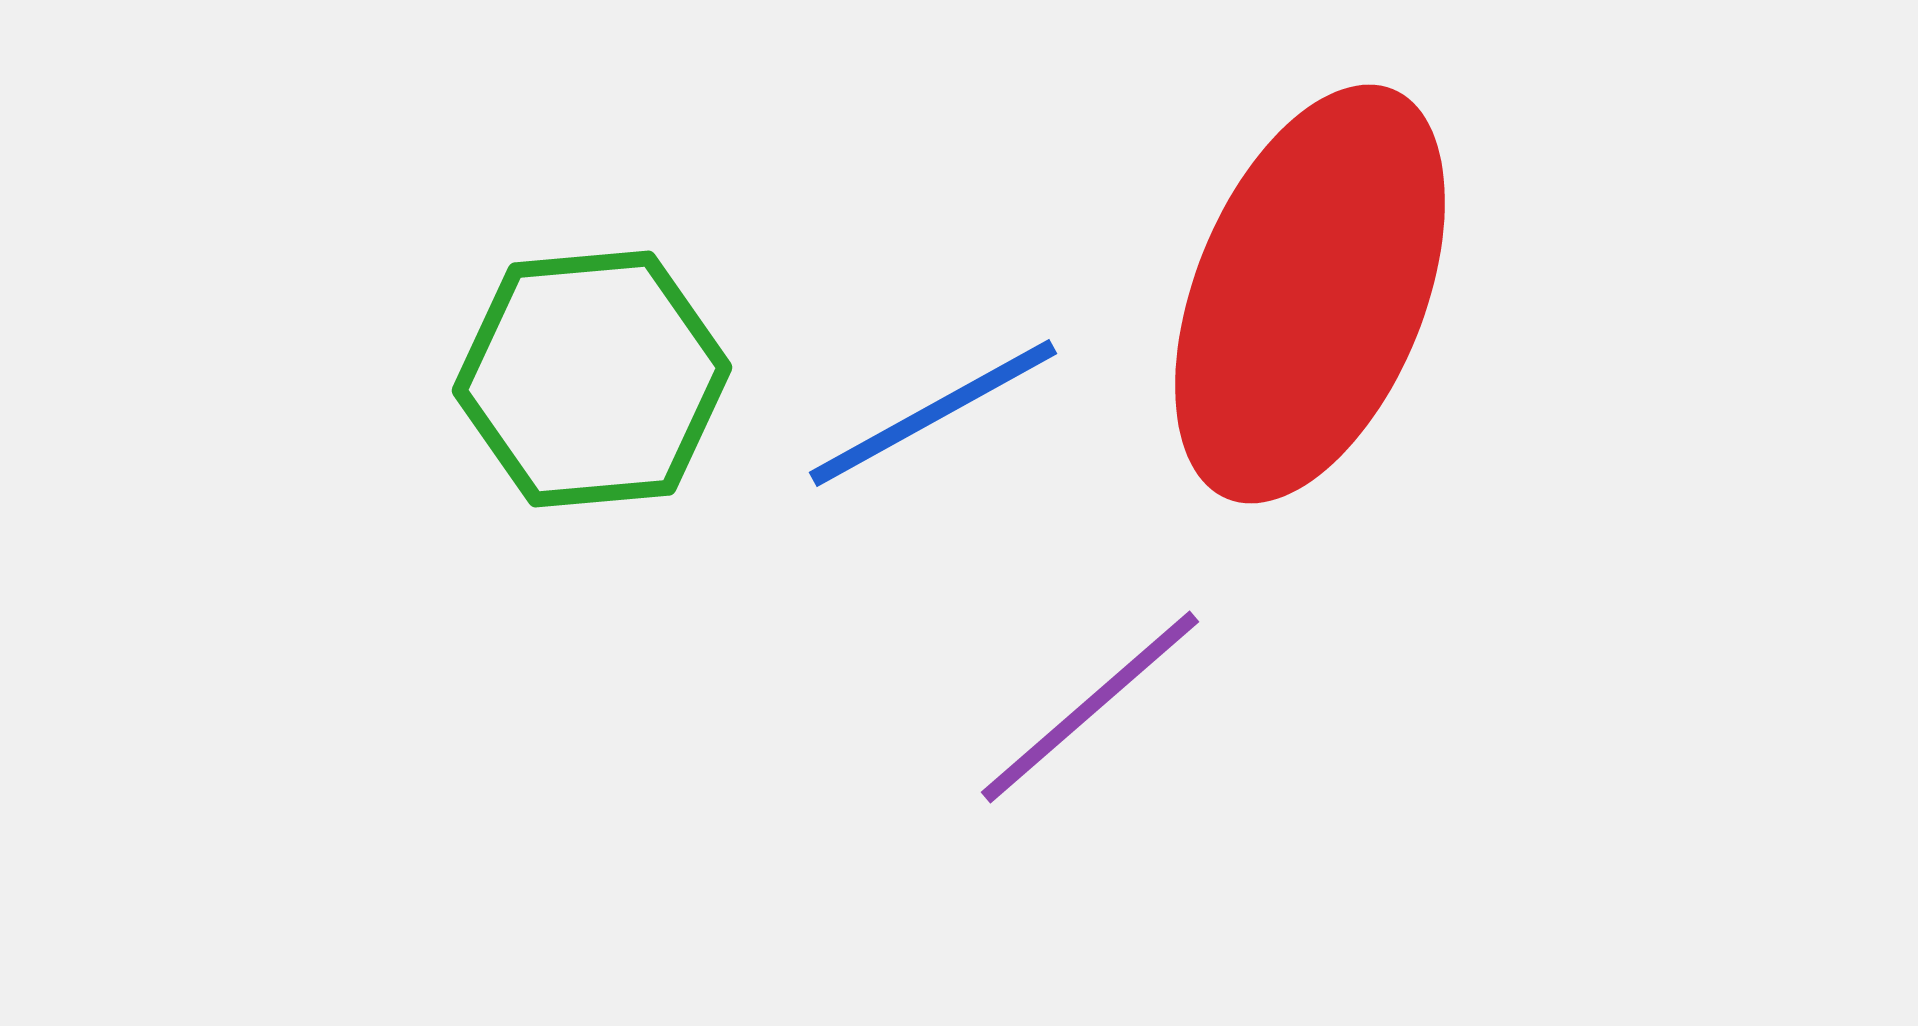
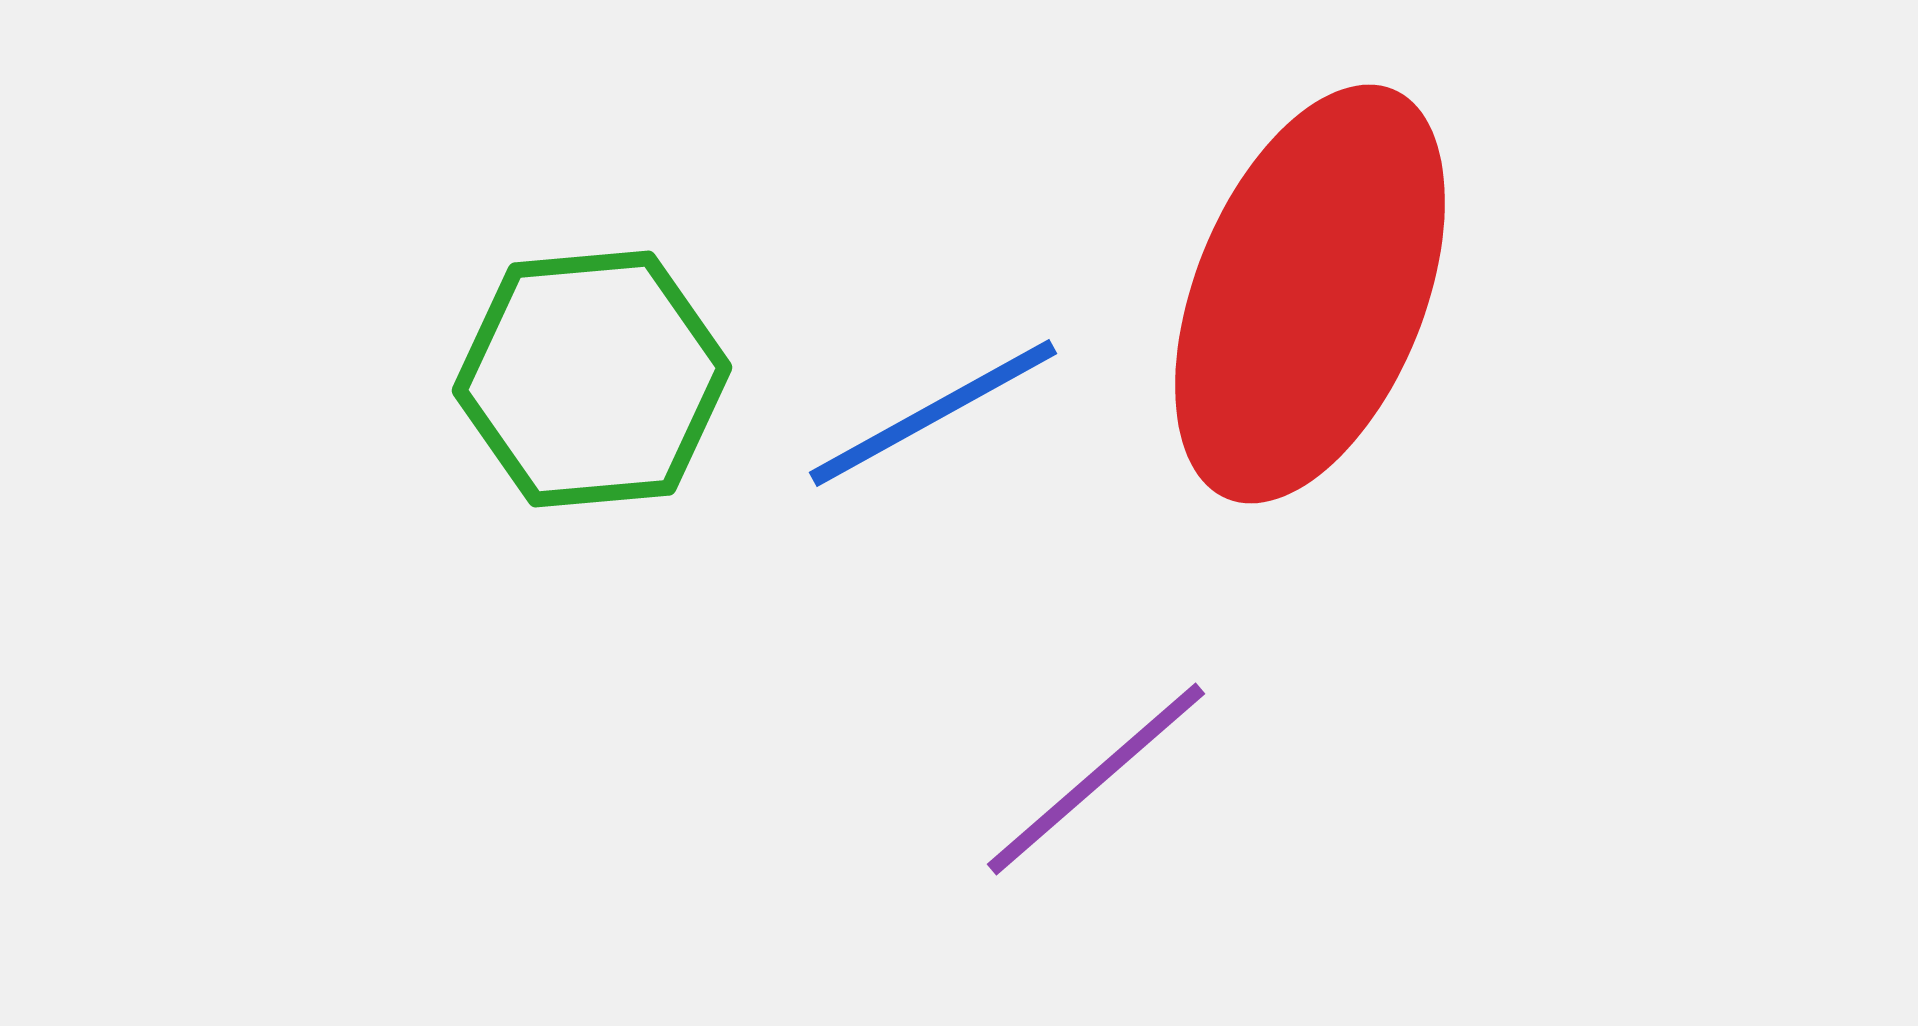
purple line: moved 6 px right, 72 px down
